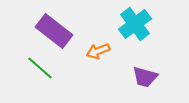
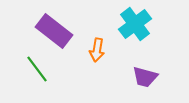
orange arrow: moved 1 px left, 1 px up; rotated 60 degrees counterclockwise
green line: moved 3 px left, 1 px down; rotated 12 degrees clockwise
